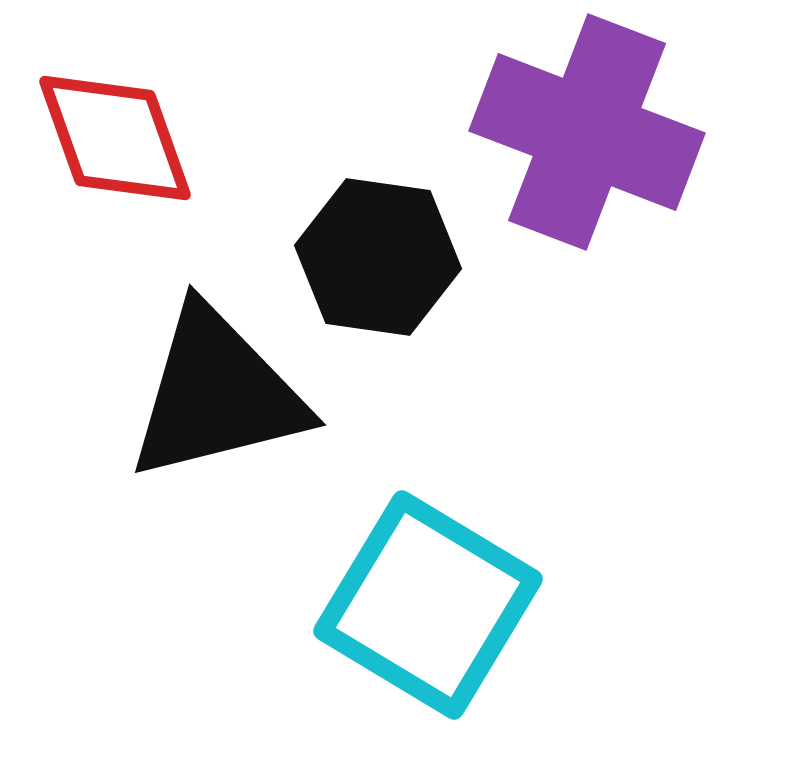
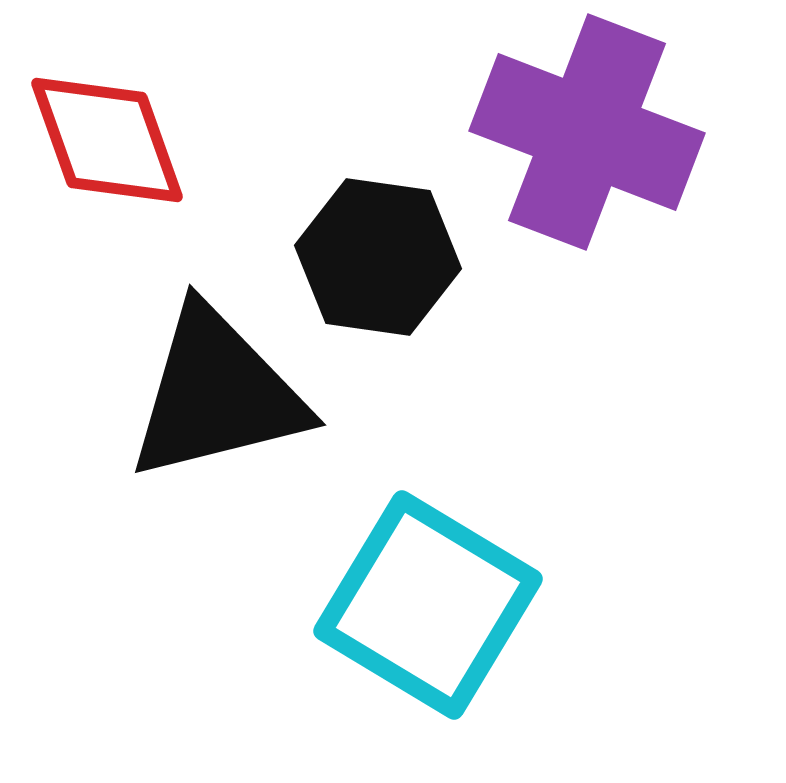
red diamond: moved 8 px left, 2 px down
